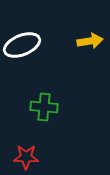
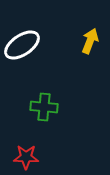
yellow arrow: rotated 60 degrees counterclockwise
white ellipse: rotated 12 degrees counterclockwise
